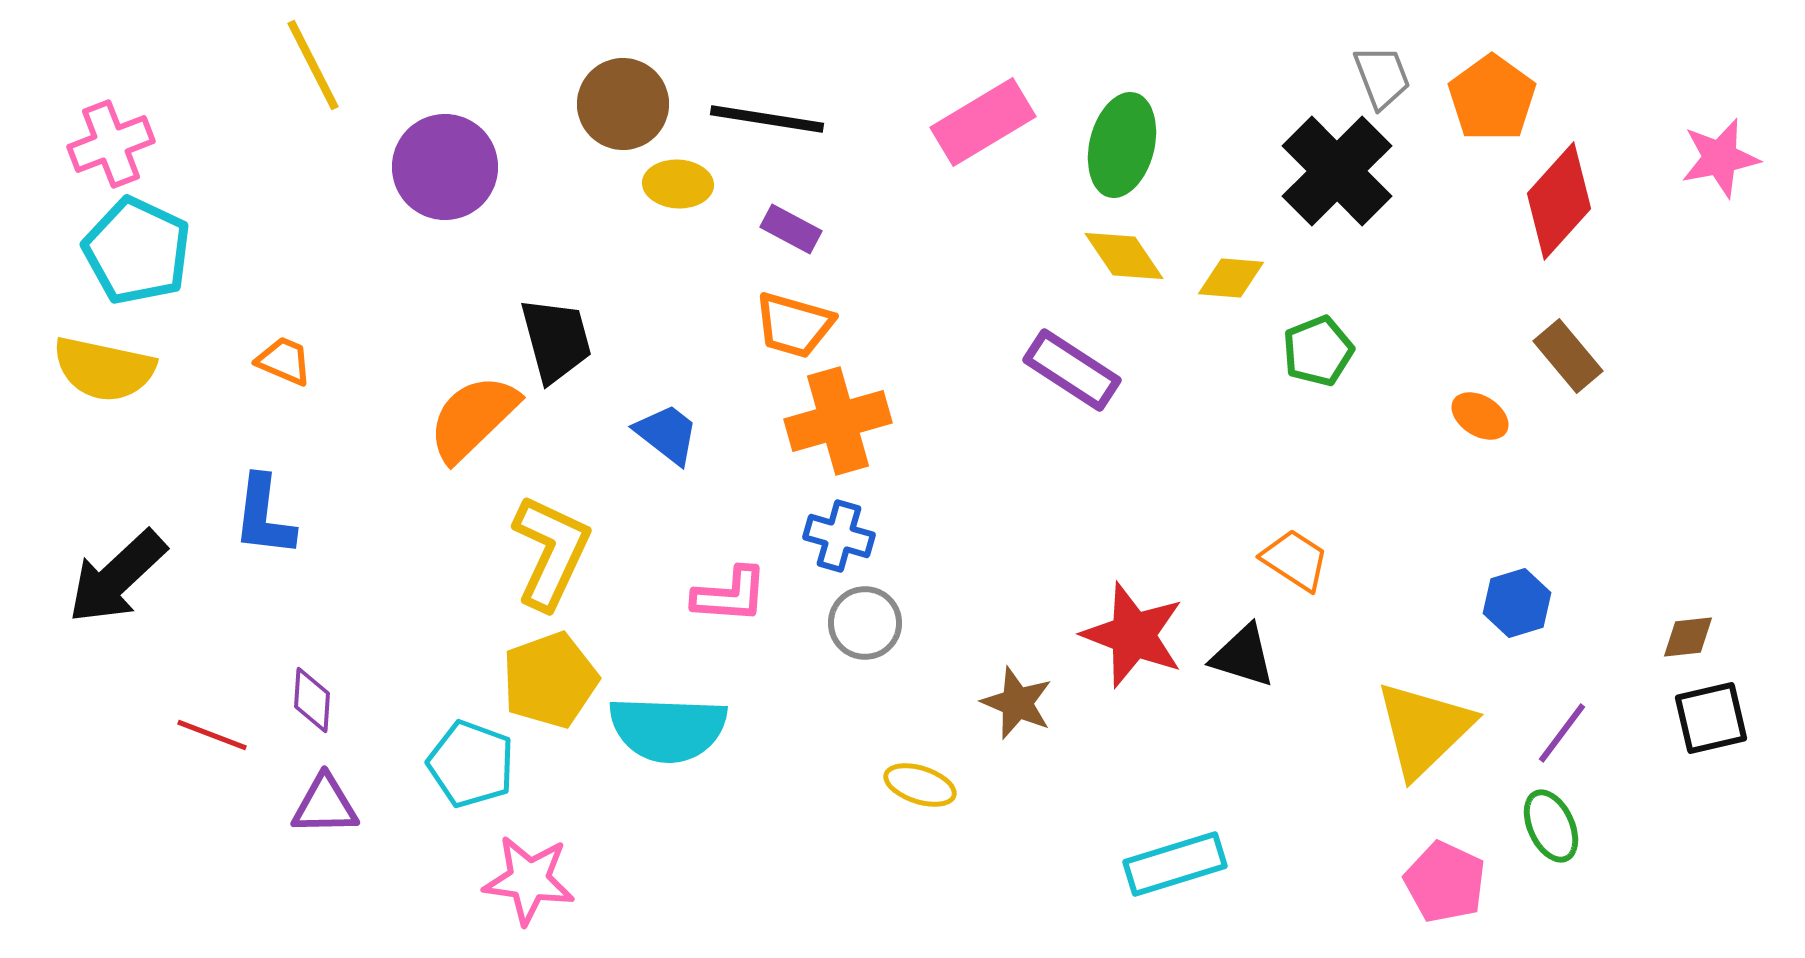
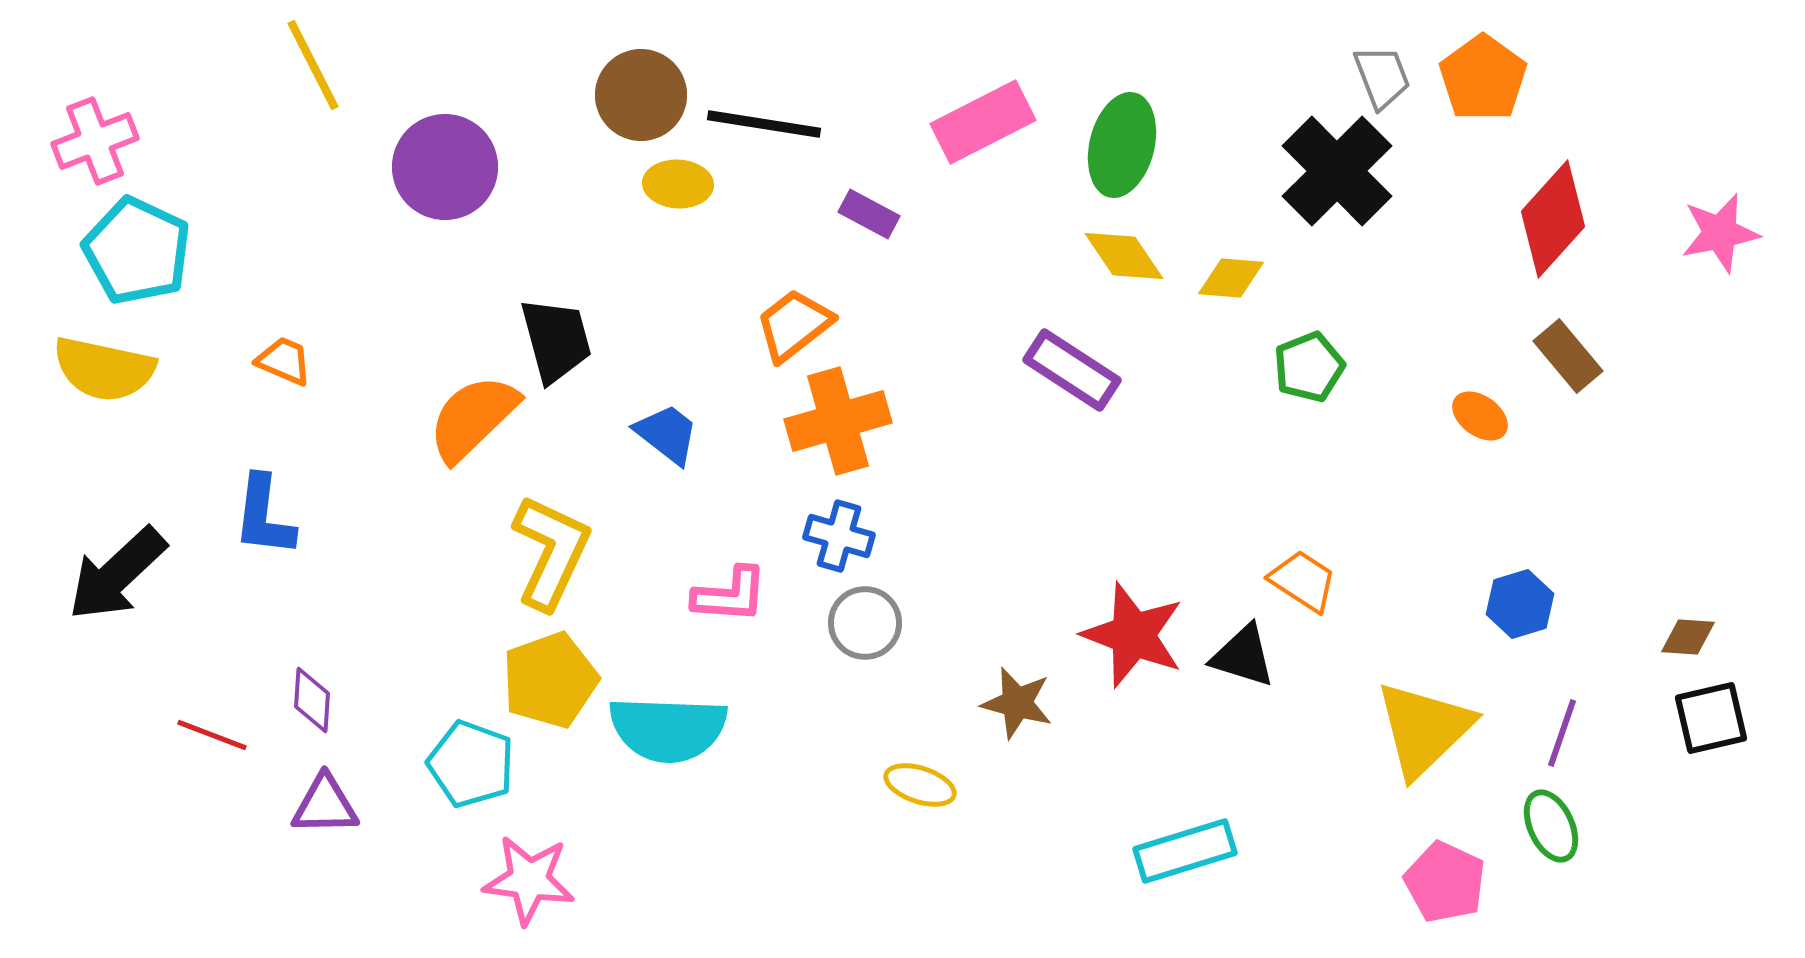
orange pentagon at (1492, 98): moved 9 px left, 20 px up
brown circle at (623, 104): moved 18 px right, 9 px up
black line at (767, 119): moved 3 px left, 5 px down
pink rectangle at (983, 122): rotated 4 degrees clockwise
pink cross at (111, 144): moved 16 px left, 3 px up
pink star at (1720, 158): moved 75 px down
red diamond at (1559, 201): moved 6 px left, 18 px down
purple rectangle at (791, 229): moved 78 px right, 15 px up
orange trapezoid at (794, 325): rotated 126 degrees clockwise
green pentagon at (1318, 351): moved 9 px left, 16 px down
orange ellipse at (1480, 416): rotated 4 degrees clockwise
orange trapezoid at (1295, 560): moved 8 px right, 21 px down
black arrow at (117, 577): moved 3 px up
blue hexagon at (1517, 603): moved 3 px right, 1 px down
brown diamond at (1688, 637): rotated 10 degrees clockwise
brown star at (1017, 703): rotated 8 degrees counterclockwise
purple line at (1562, 733): rotated 18 degrees counterclockwise
cyan rectangle at (1175, 864): moved 10 px right, 13 px up
